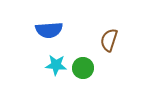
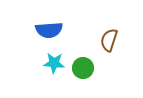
cyan star: moved 2 px left, 2 px up
